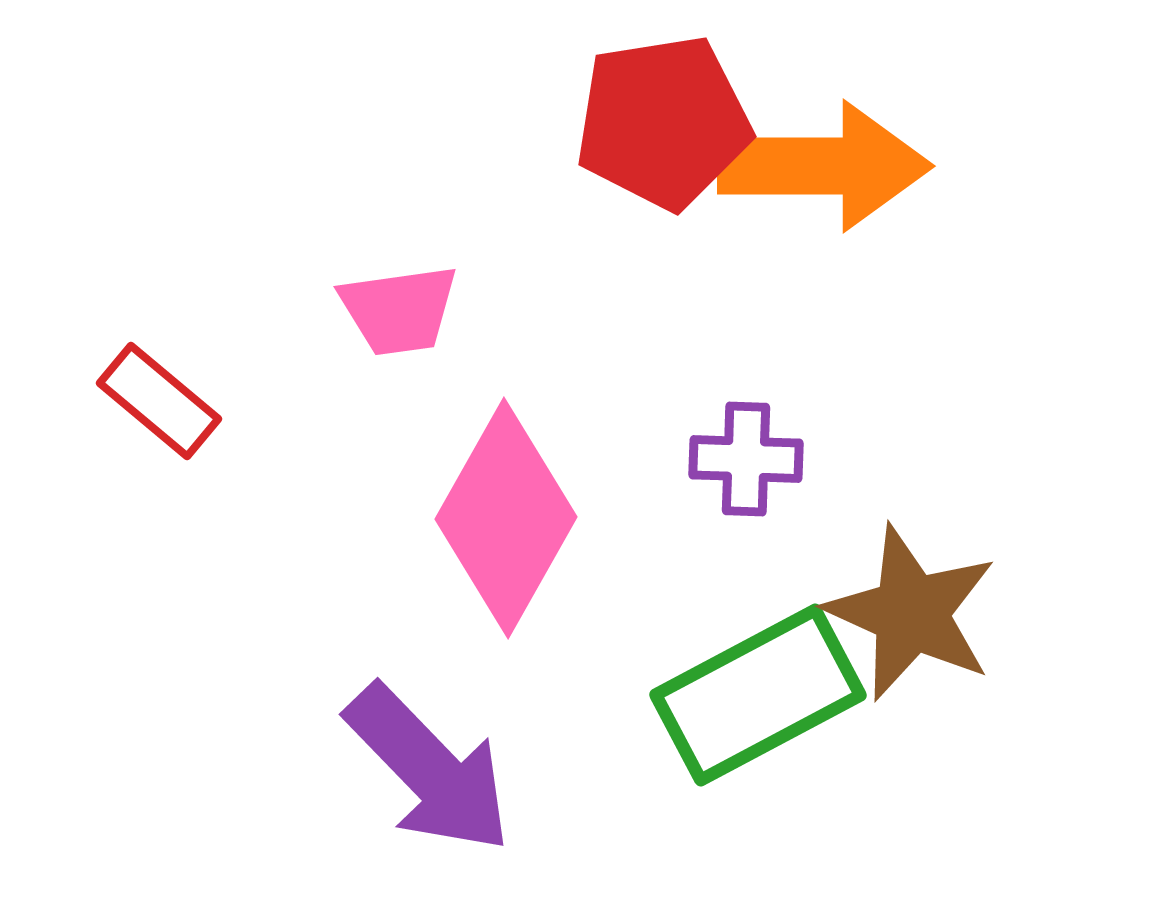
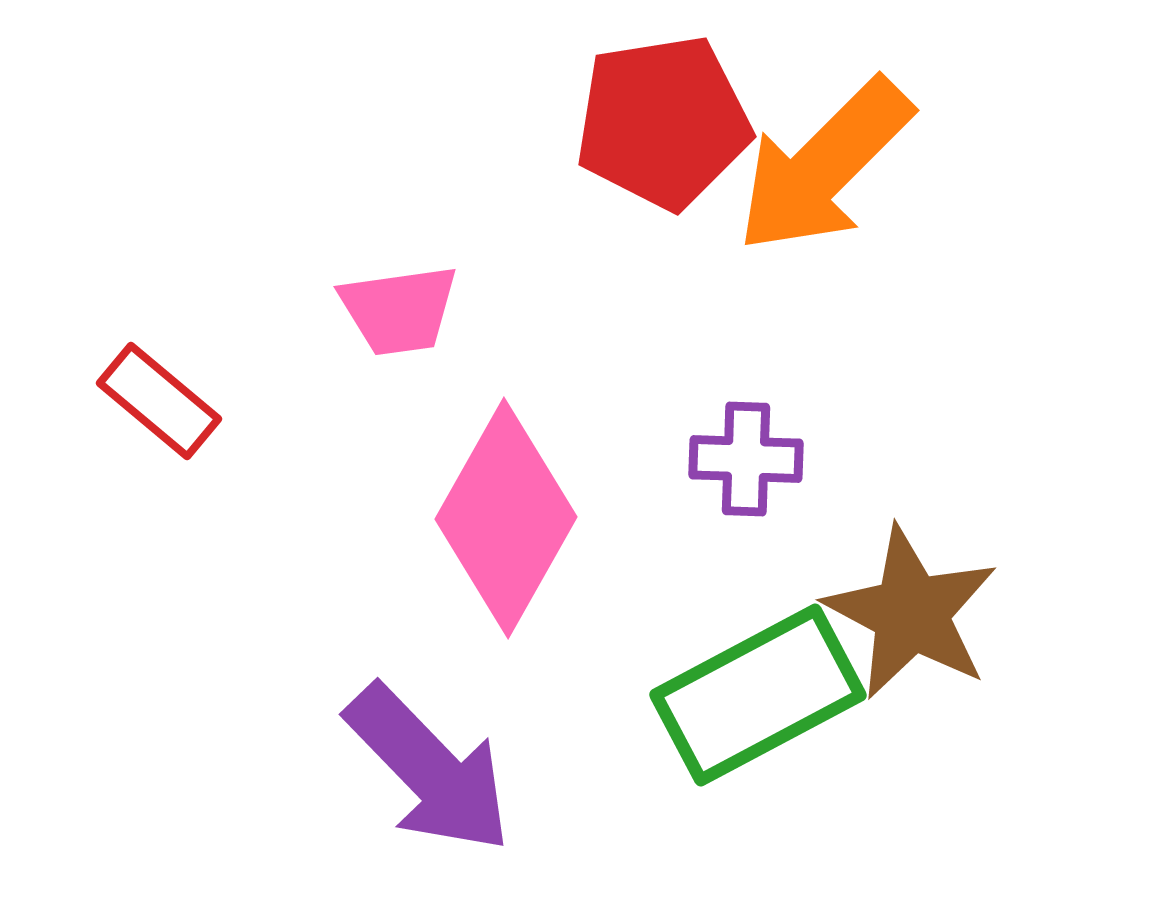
orange arrow: rotated 135 degrees clockwise
brown star: rotated 4 degrees clockwise
